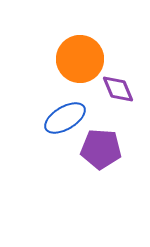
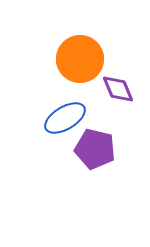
purple pentagon: moved 6 px left; rotated 9 degrees clockwise
